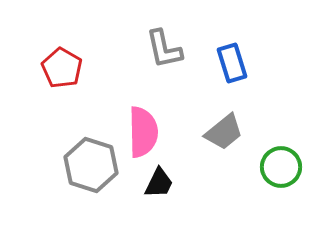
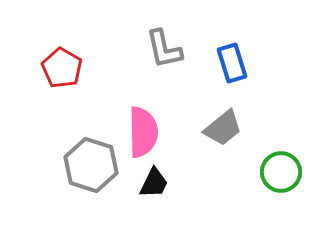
gray trapezoid: moved 1 px left, 4 px up
green circle: moved 5 px down
black trapezoid: moved 5 px left
